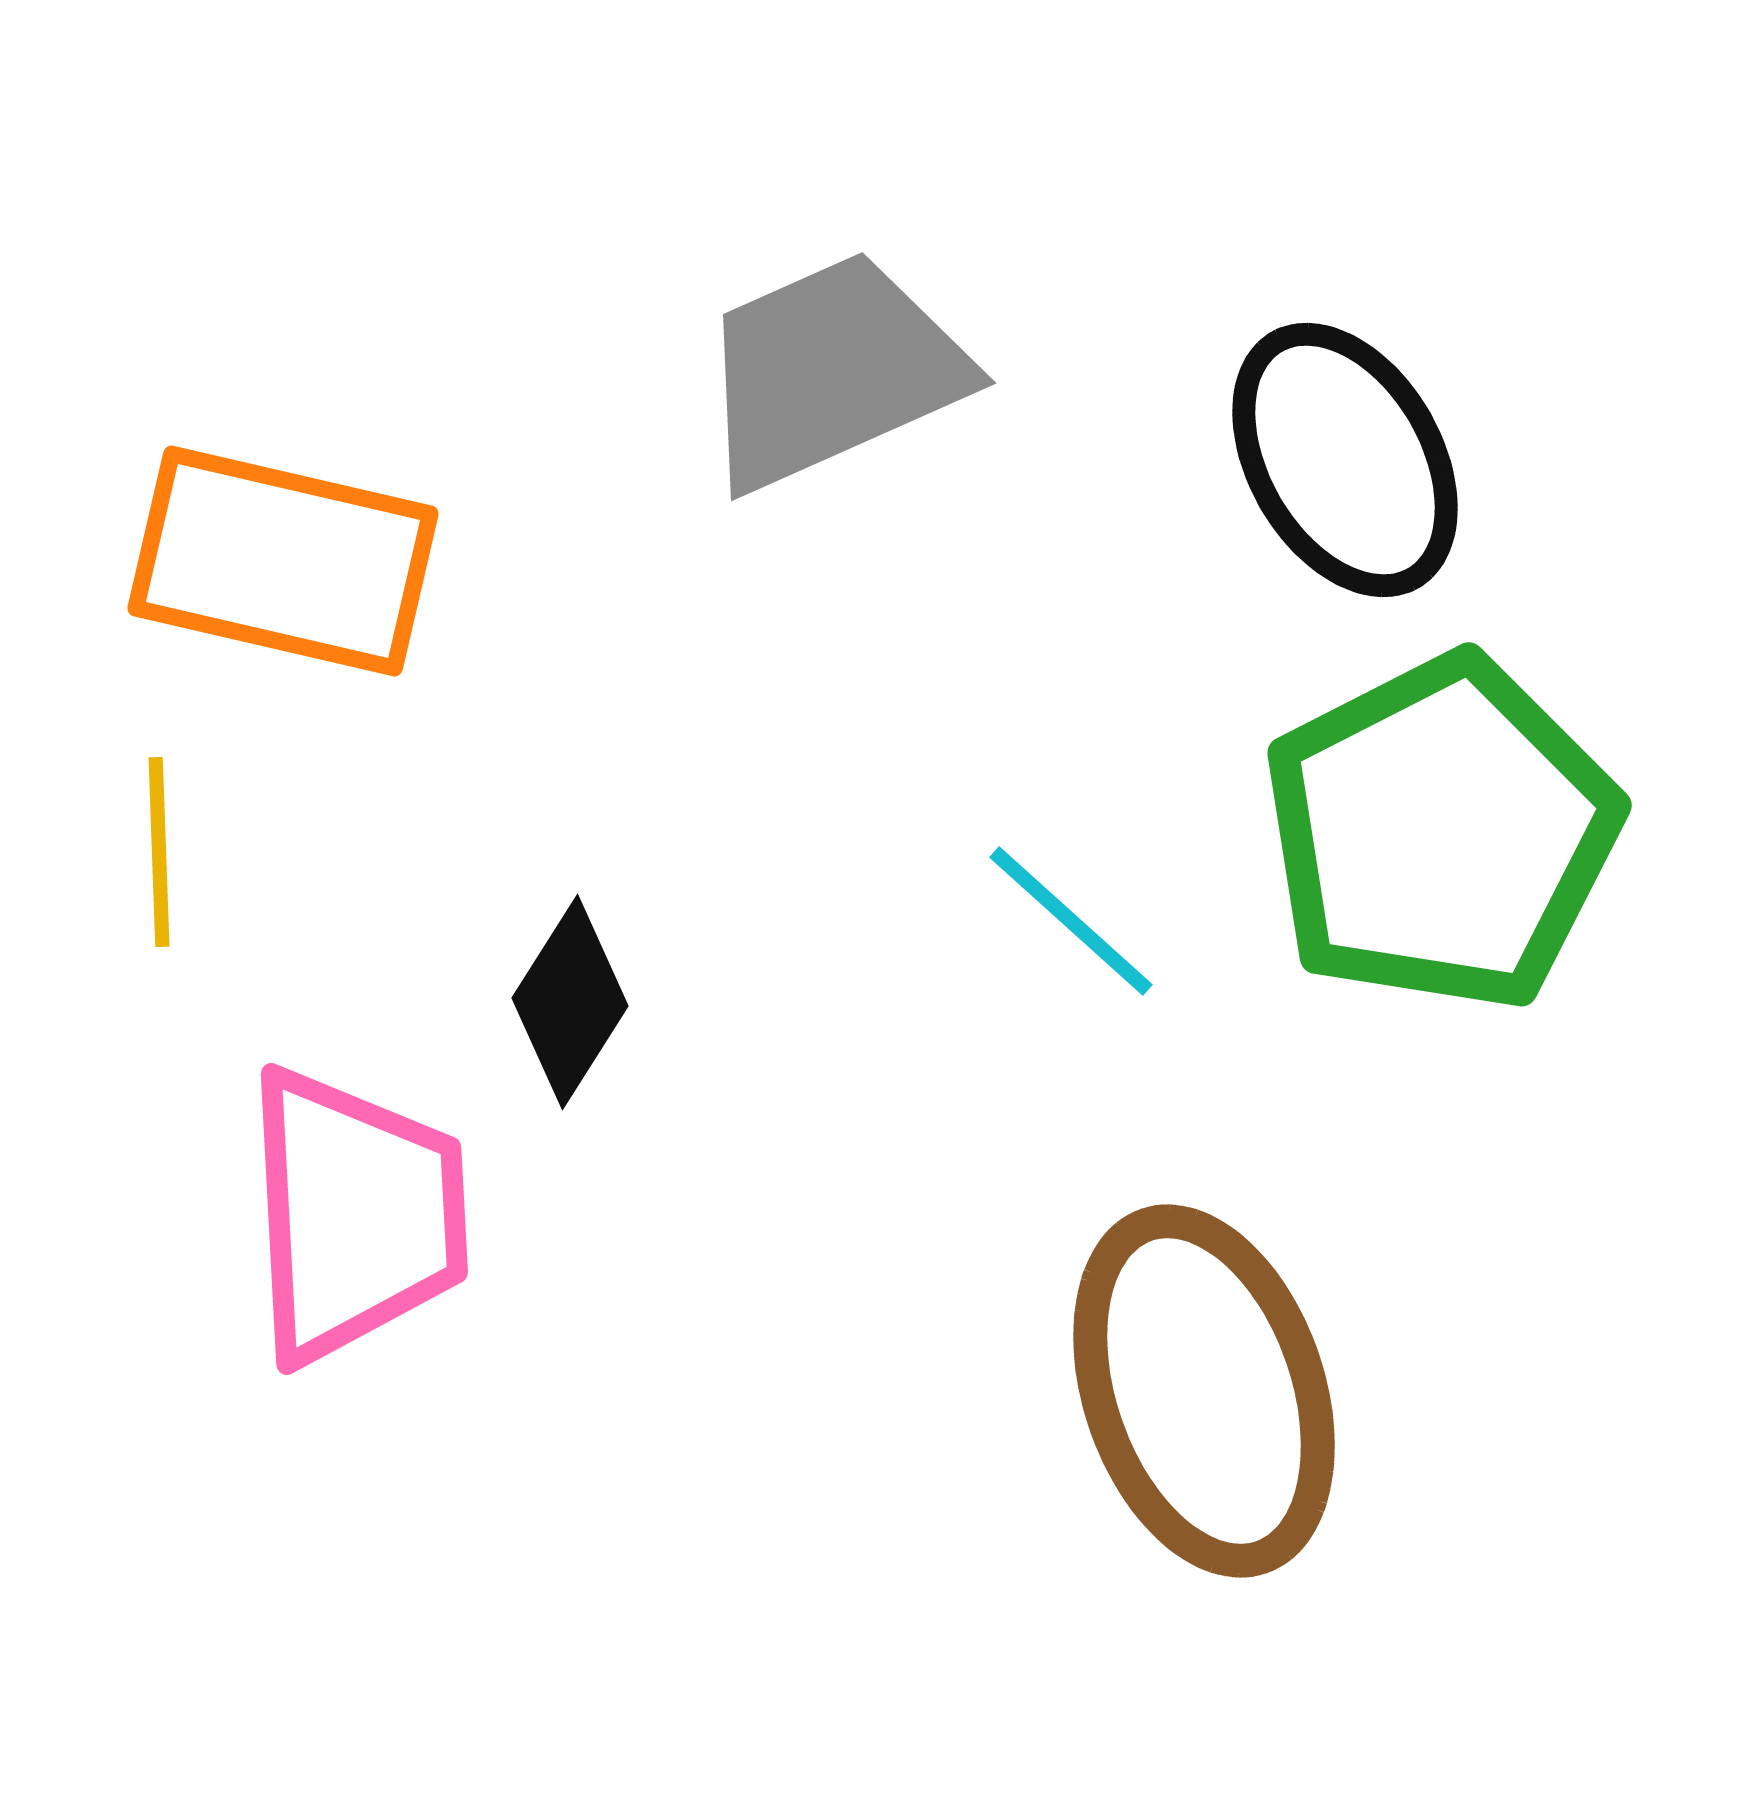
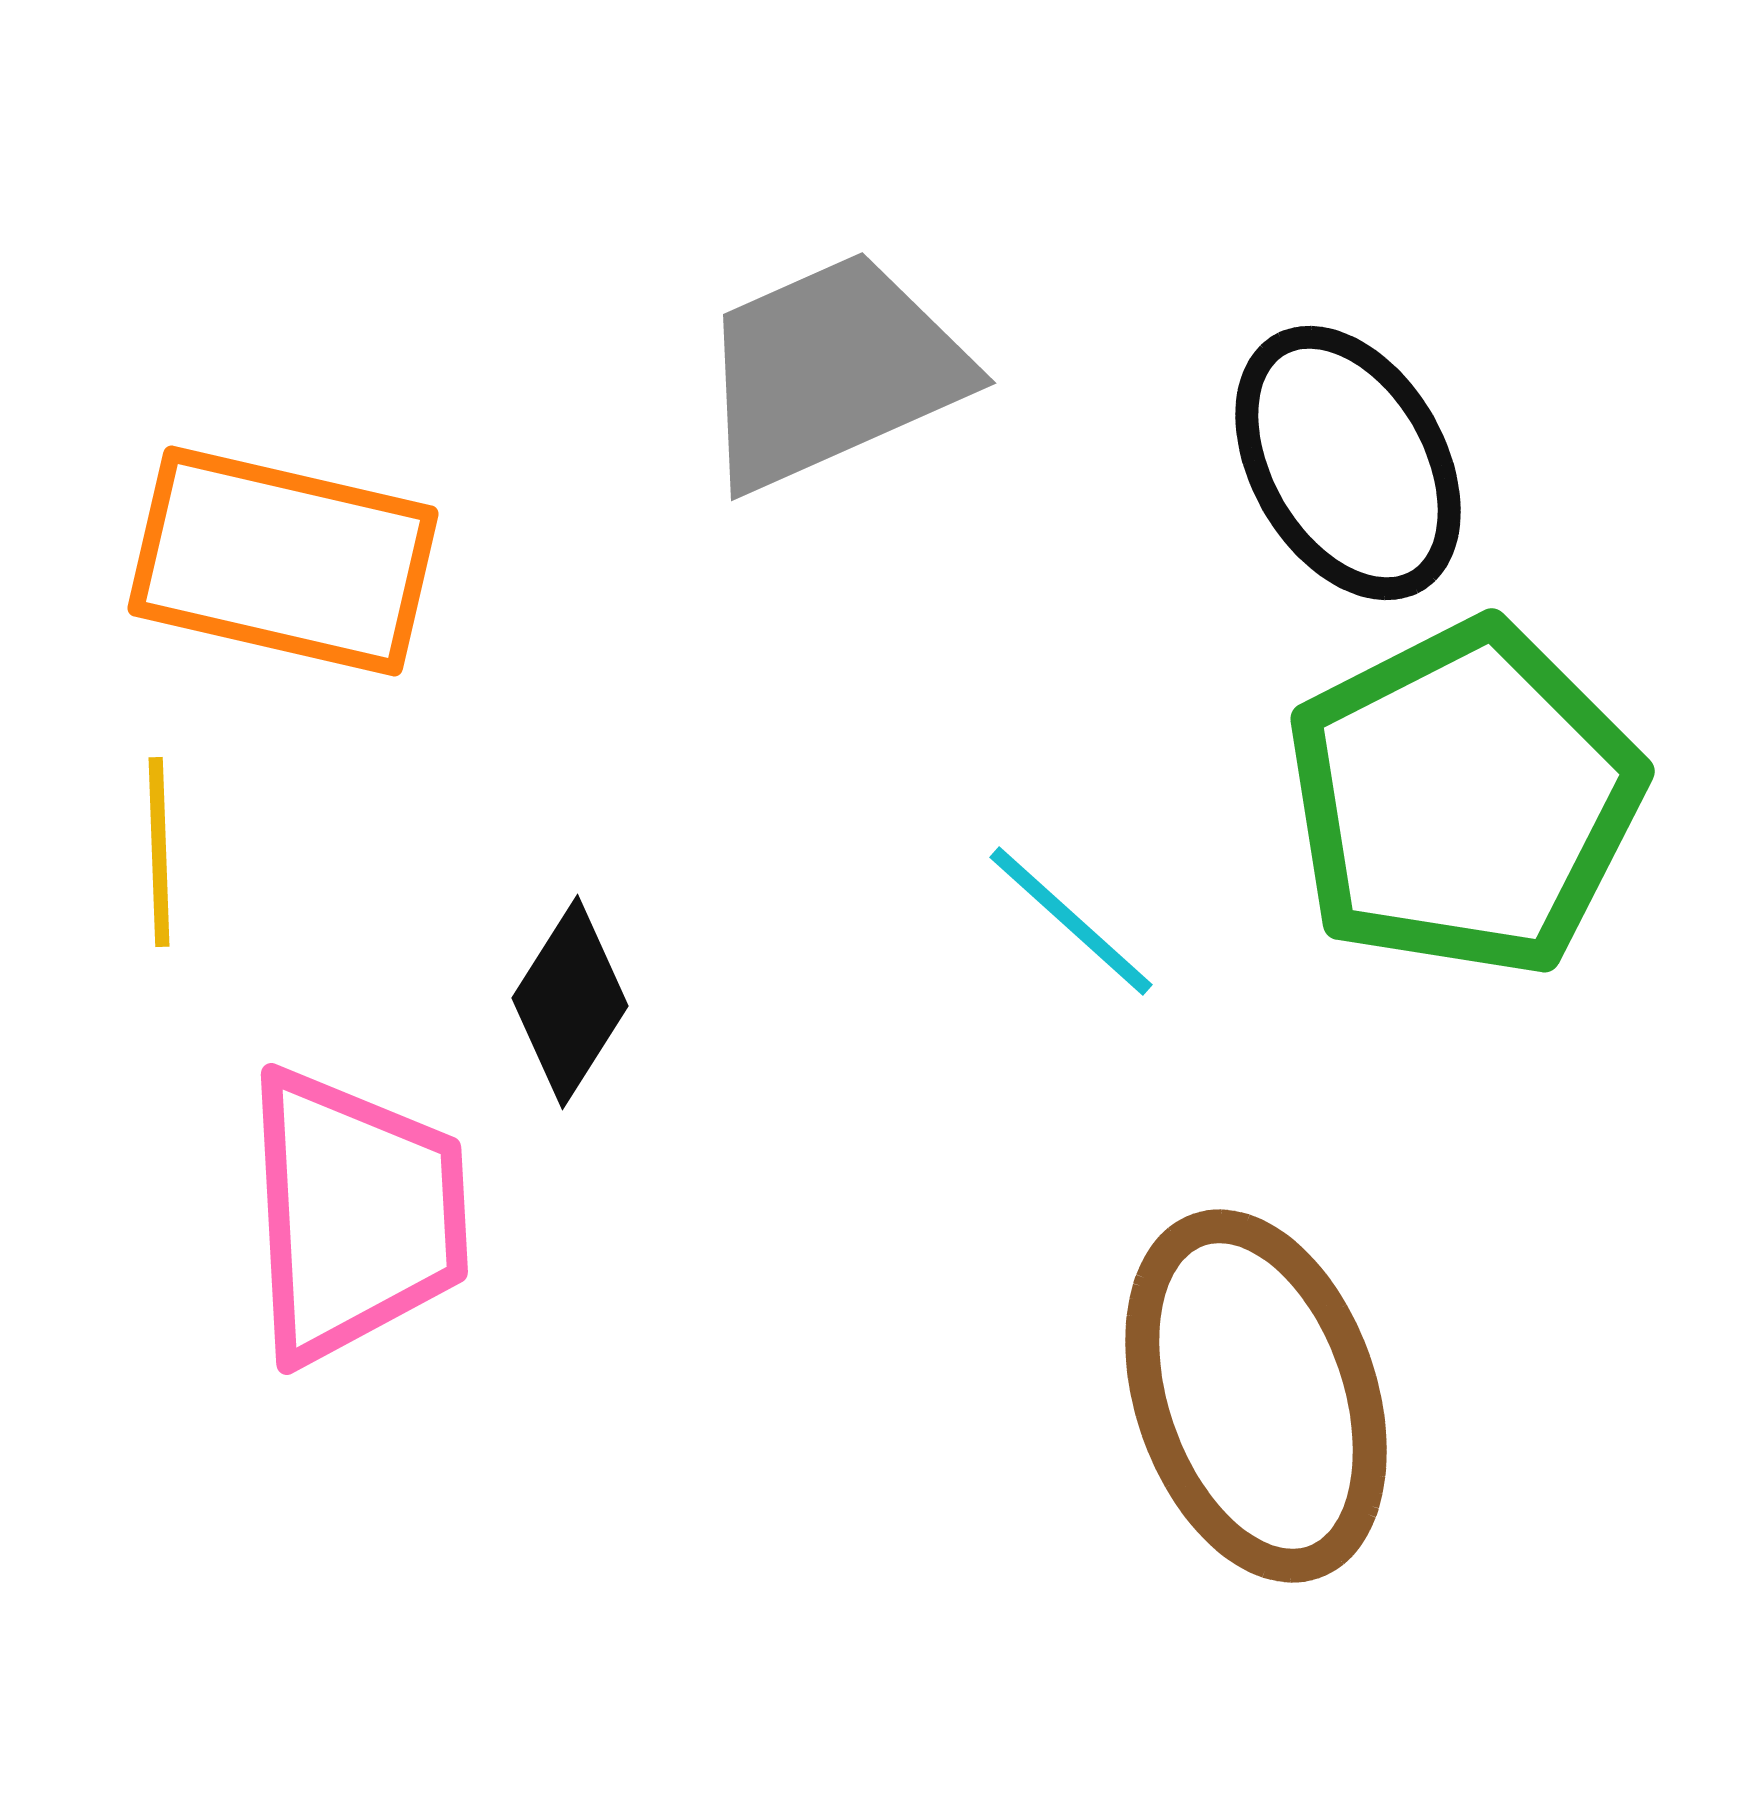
black ellipse: moved 3 px right, 3 px down
green pentagon: moved 23 px right, 34 px up
brown ellipse: moved 52 px right, 5 px down
